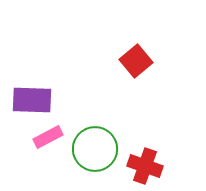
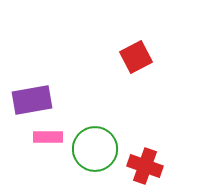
red square: moved 4 px up; rotated 12 degrees clockwise
purple rectangle: rotated 12 degrees counterclockwise
pink rectangle: rotated 28 degrees clockwise
